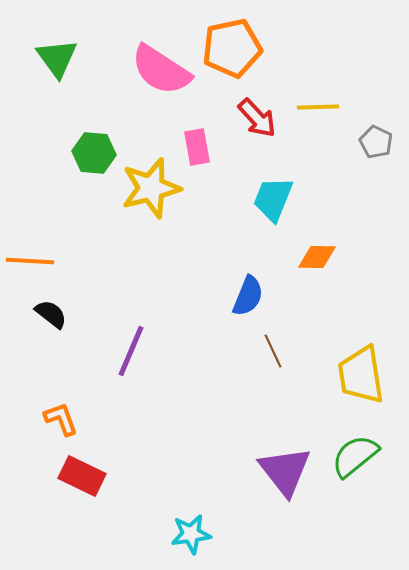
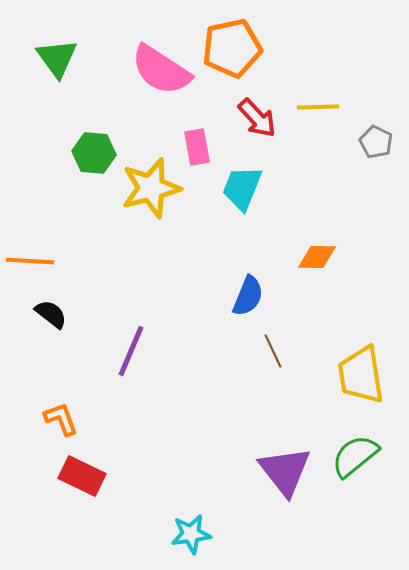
cyan trapezoid: moved 31 px left, 11 px up
